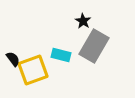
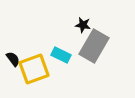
black star: moved 4 px down; rotated 21 degrees counterclockwise
cyan rectangle: rotated 12 degrees clockwise
yellow square: moved 1 px right, 1 px up
